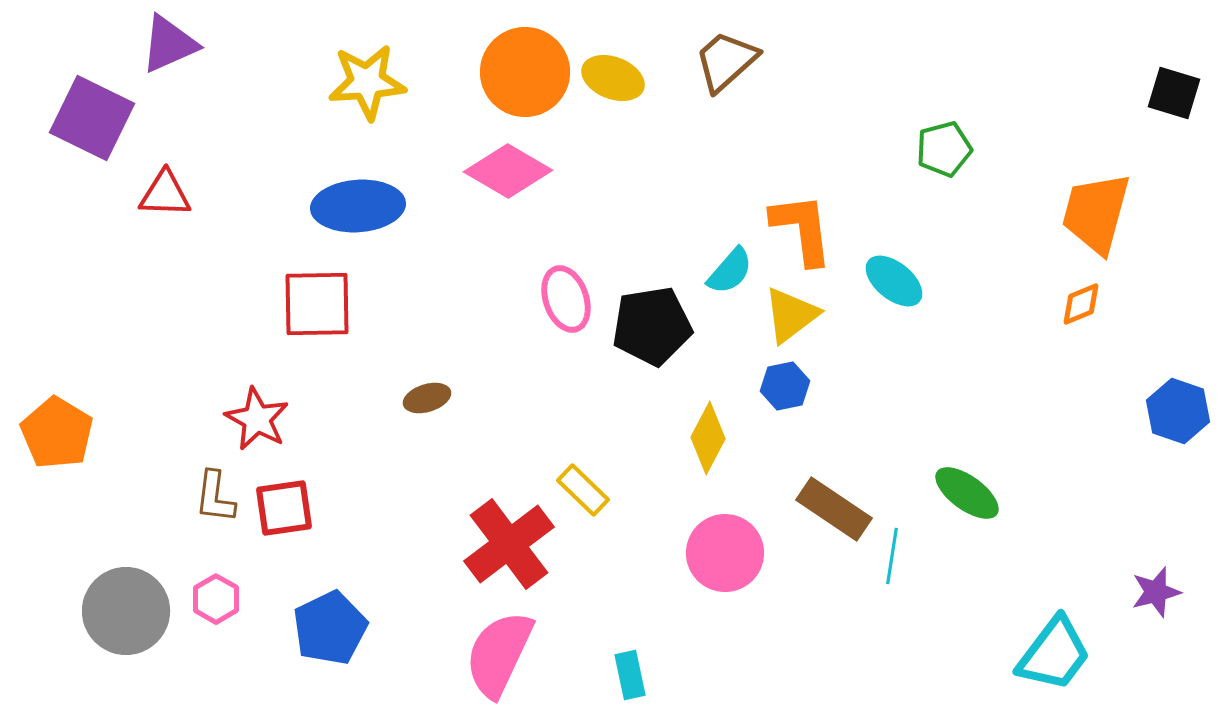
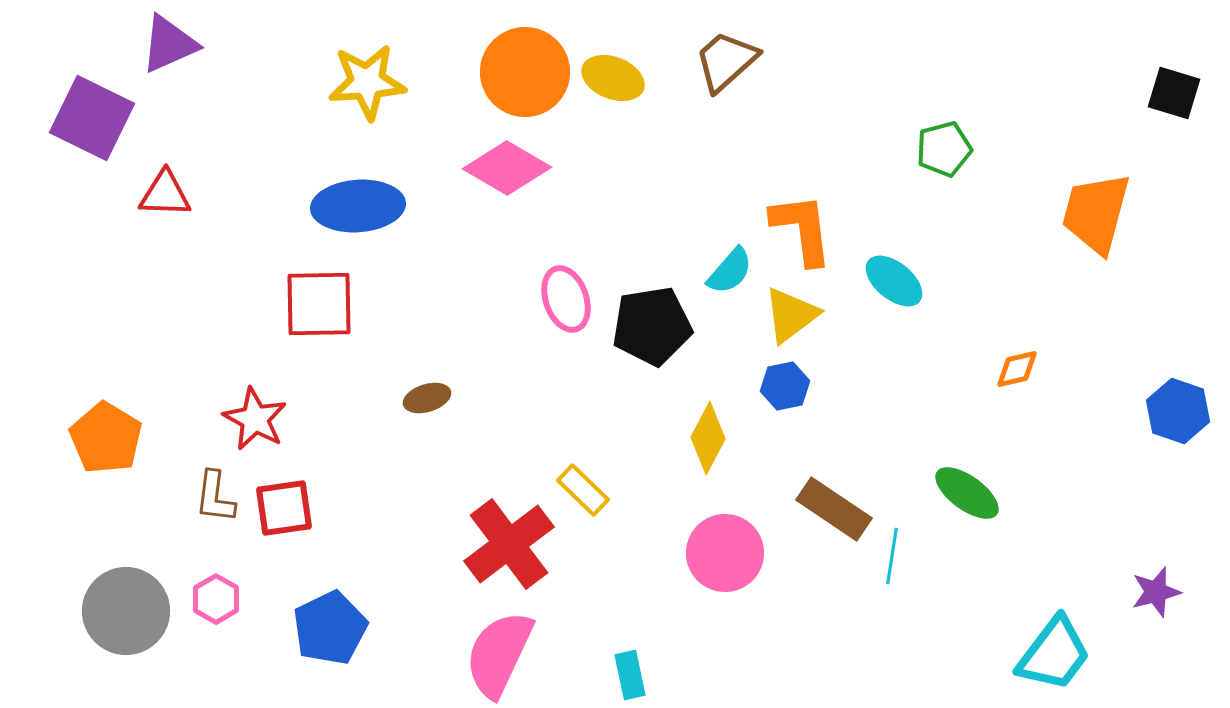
pink diamond at (508, 171): moved 1 px left, 3 px up
red square at (317, 304): moved 2 px right
orange diamond at (1081, 304): moved 64 px left, 65 px down; rotated 9 degrees clockwise
red star at (257, 419): moved 2 px left
orange pentagon at (57, 433): moved 49 px right, 5 px down
